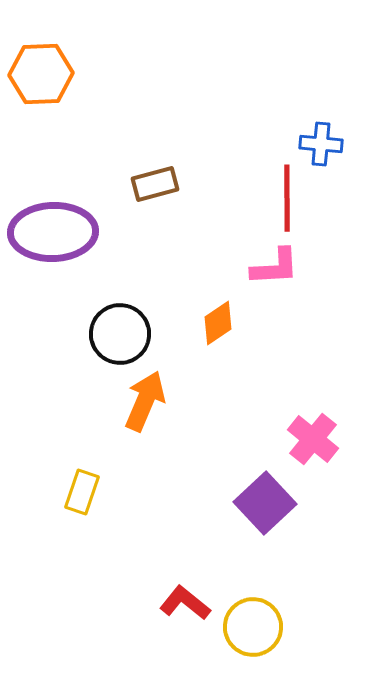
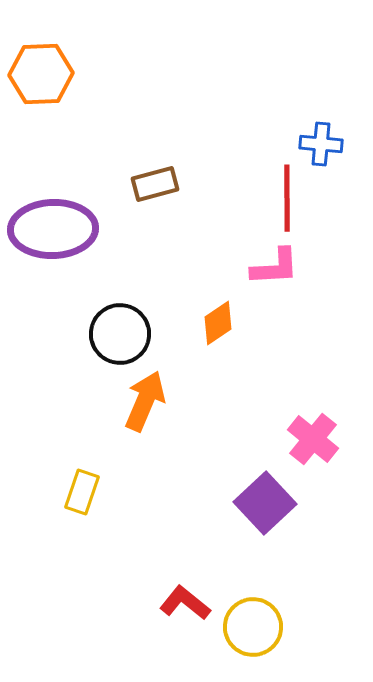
purple ellipse: moved 3 px up
